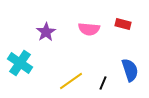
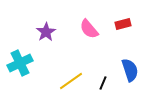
red rectangle: rotated 28 degrees counterclockwise
pink semicircle: rotated 45 degrees clockwise
cyan cross: rotated 30 degrees clockwise
